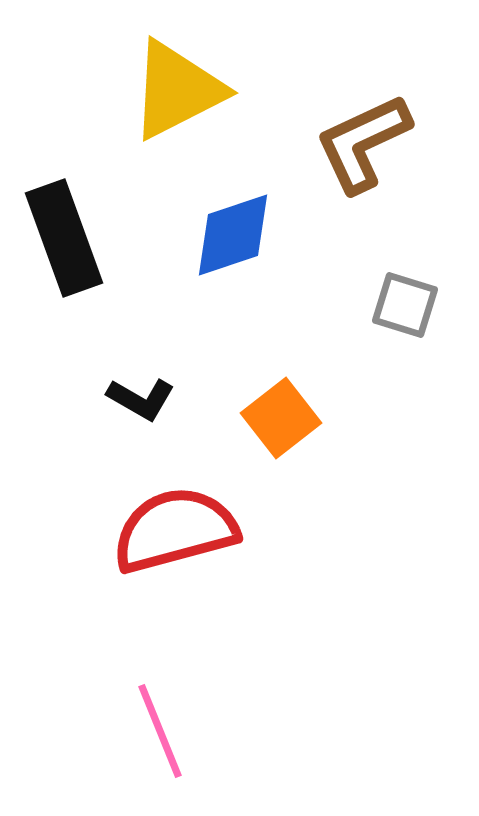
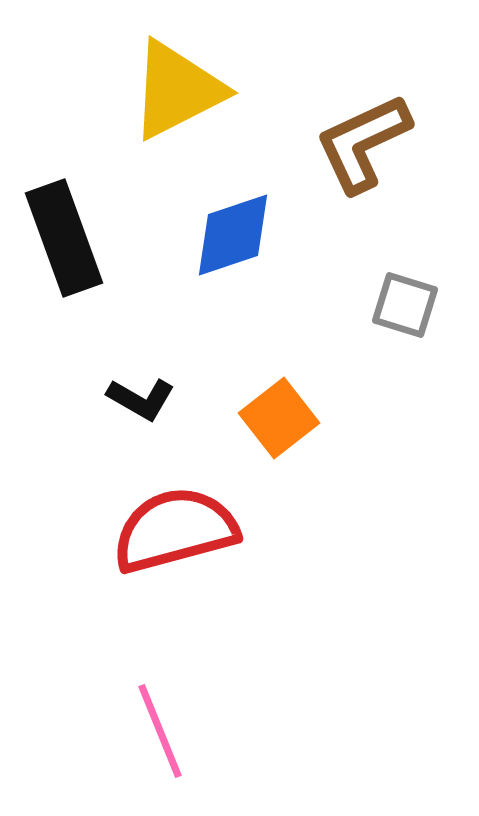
orange square: moved 2 px left
